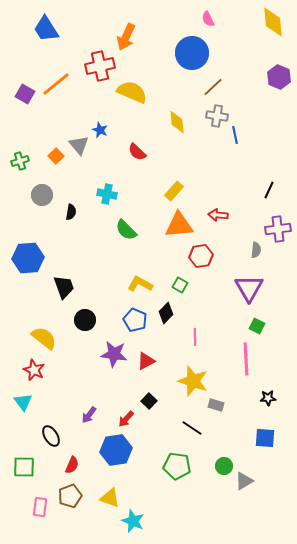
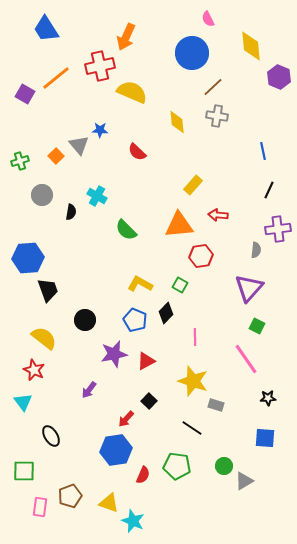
yellow diamond at (273, 22): moved 22 px left, 24 px down
orange line at (56, 84): moved 6 px up
blue star at (100, 130): rotated 21 degrees counterclockwise
blue line at (235, 135): moved 28 px right, 16 px down
yellow rectangle at (174, 191): moved 19 px right, 6 px up
cyan cross at (107, 194): moved 10 px left, 2 px down; rotated 18 degrees clockwise
black trapezoid at (64, 287): moved 16 px left, 3 px down
purple triangle at (249, 288): rotated 12 degrees clockwise
purple star at (114, 354): rotated 20 degrees counterclockwise
pink line at (246, 359): rotated 32 degrees counterclockwise
purple arrow at (89, 415): moved 25 px up
red semicircle at (72, 465): moved 71 px right, 10 px down
green square at (24, 467): moved 4 px down
yellow triangle at (110, 498): moved 1 px left, 5 px down
